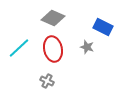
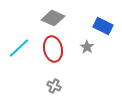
blue rectangle: moved 1 px up
gray star: rotated 16 degrees clockwise
gray cross: moved 7 px right, 5 px down
